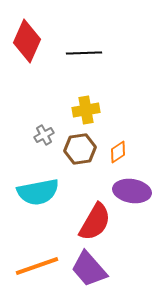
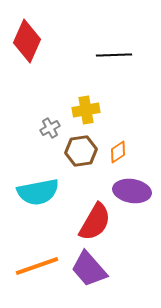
black line: moved 30 px right, 2 px down
gray cross: moved 6 px right, 7 px up
brown hexagon: moved 1 px right, 2 px down
